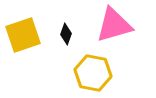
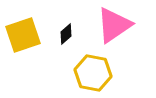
pink triangle: rotated 18 degrees counterclockwise
black diamond: rotated 30 degrees clockwise
